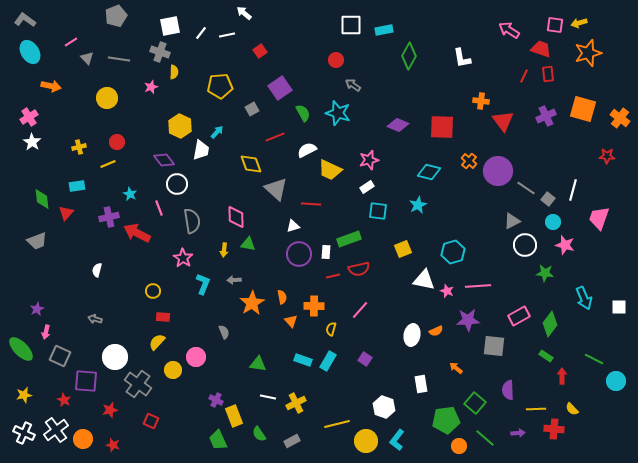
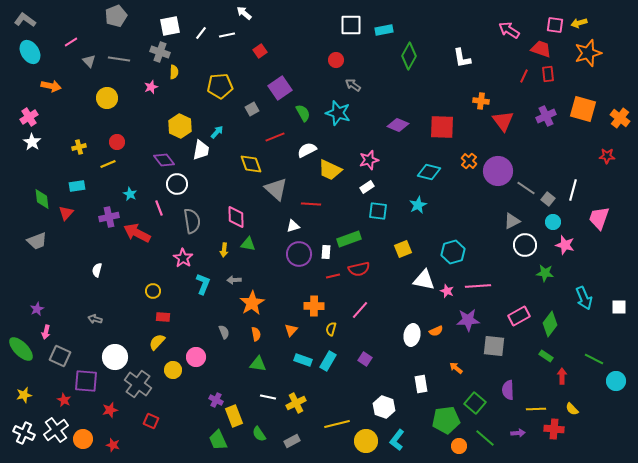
gray triangle at (87, 58): moved 2 px right, 3 px down
orange semicircle at (282, 297): moved 26 px left, 37 px down
orange triangle at (291, 321): moved 9 px down; rotated 24 degrees clockwise
